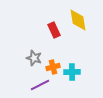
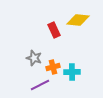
yellow diamond: rotated 75 degrees counterclockwise
